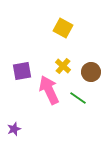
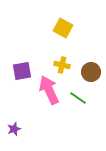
yellow cross: moved 1 px left, 1 px up; rotated 28 degrees counterclockwise
